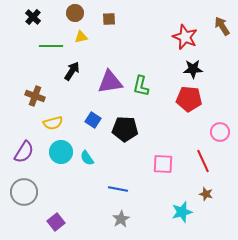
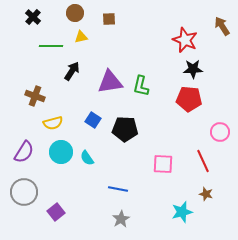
red star: moved 3 px down
purple square: moved 10 px up
